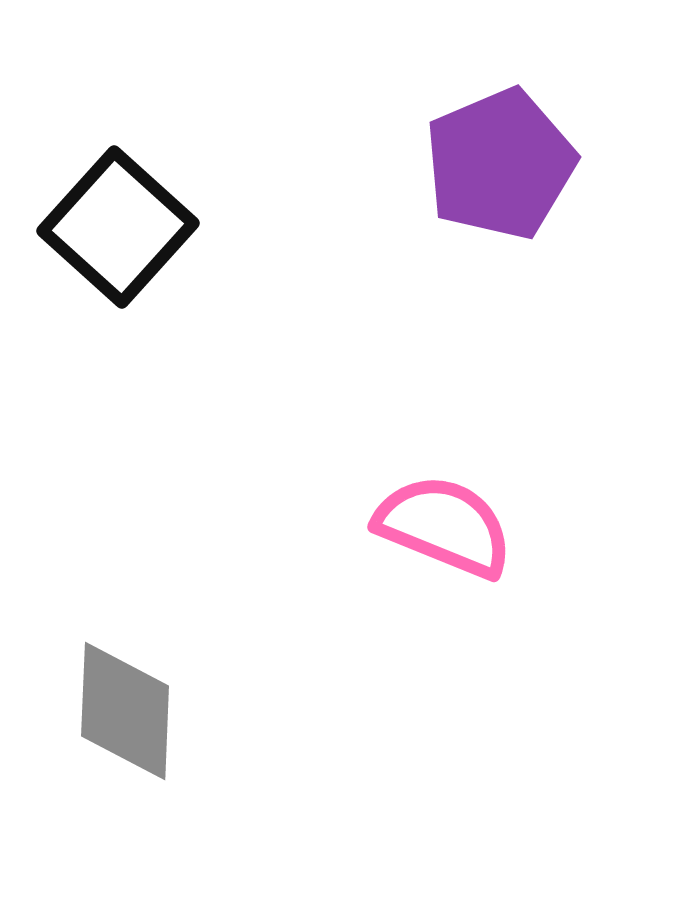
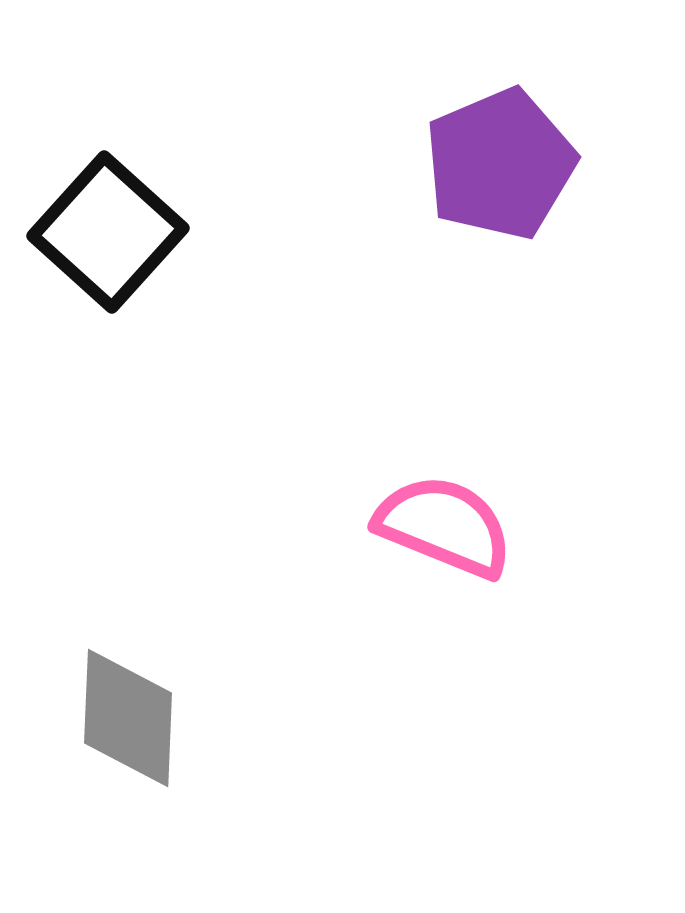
black square: moved 10 px left, 5 px down
gray diamond: moved 3 px right, 7 px down
